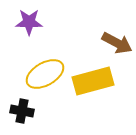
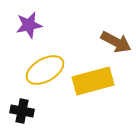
purple star: moved 3 px down; rotated 12 degrees counterclockwise
brown arrow: moved 1 px left, 1 px up
yellow ellipse: moved 4 px up
